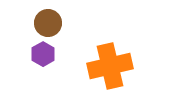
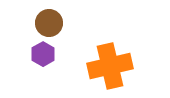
brown circle: moved 1 px right
